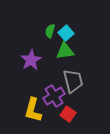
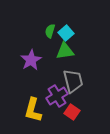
purple cross: moved 3 px right
red square: moved 4 px right, 2 px up
